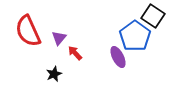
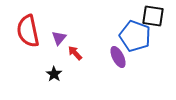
black square: rotated 25 degrees counterclockwise
red semicircle: rotated 12 degrees clockwise
blue pentagon: rotated 16 degrees counterclockwise
black star: rotated 14 degrees counterclockwise
